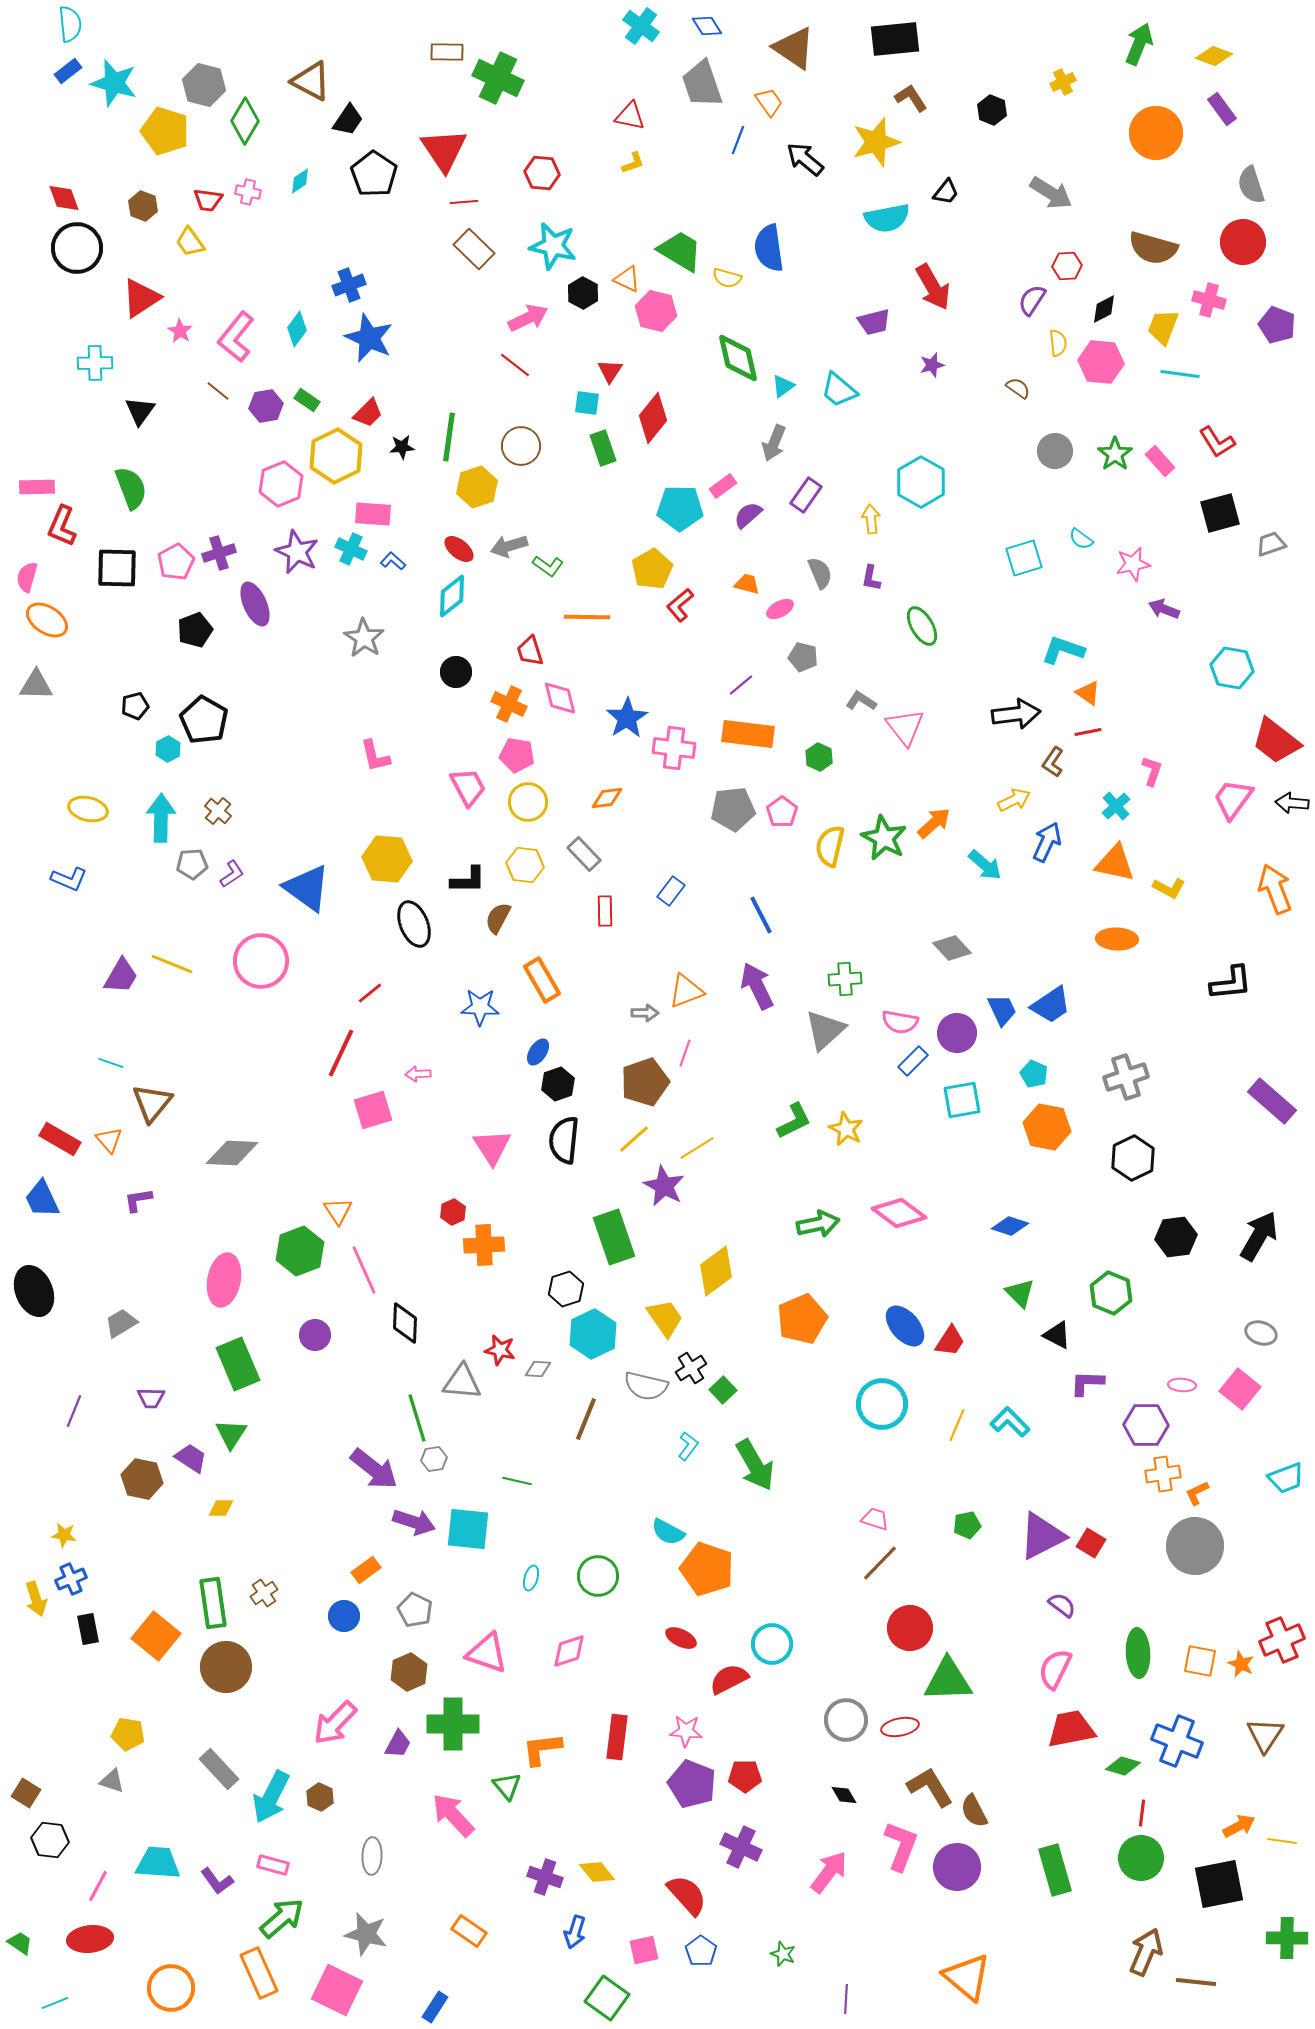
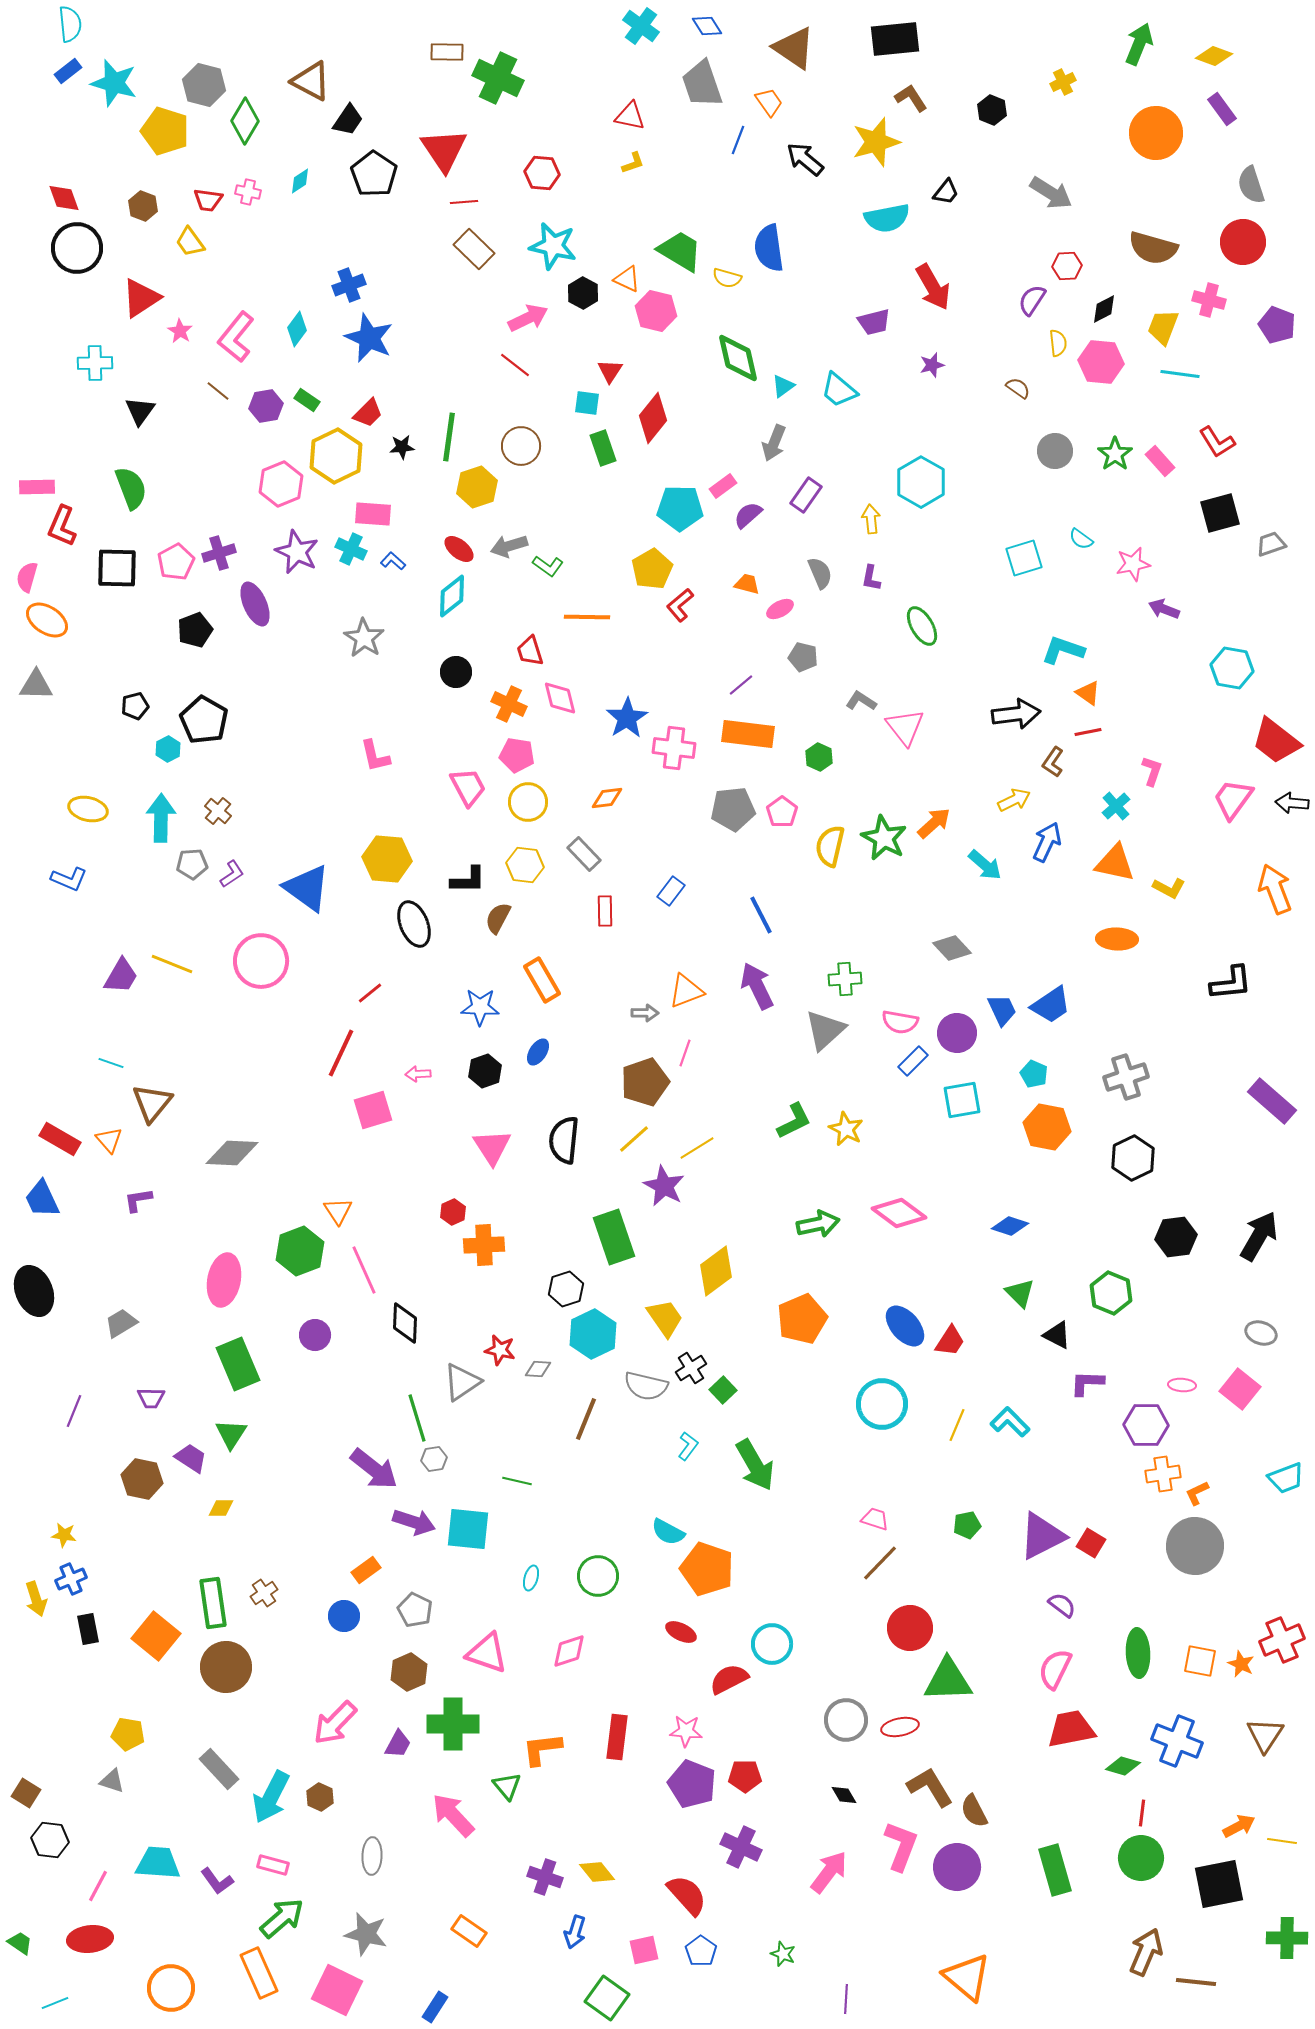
black hexagon at (558, 1084): moved 73 px left, 13 px up
gray triangle at (462, 1382): rotated 39 degrees counterclockwise
red ellipse at (681, 1638): moved 6 px up
